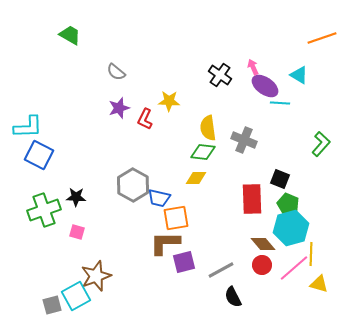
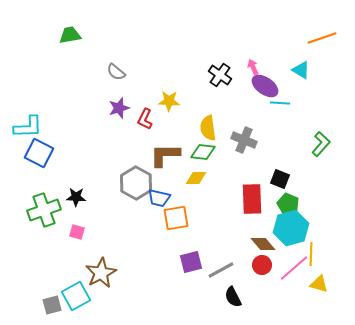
green trapezoid: rotated 40 degrees counterclockwise
cyan triangle: moved 2 px right, 5 px up
blue square: moved 2 px up
gray hexagon: moved 3 px right, 2 px up
brown L-shape: moved 88 px up
purple square: moved 7 px right
brown star: moved 5 px right, 3 px up; rotated 8 degrees counterclockwise
